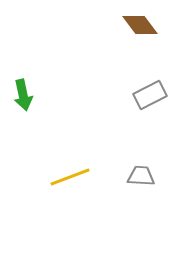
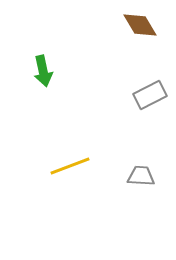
brown diamond: rotated 6 degrees clockwise
green arrow: moved 20 px right, 24 px up
yellow line: moved 11 px up
